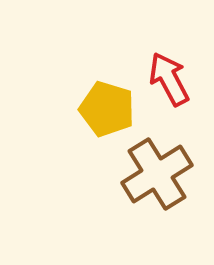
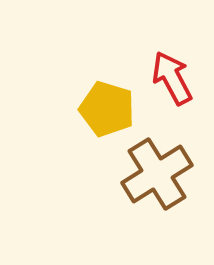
red arrow: moved 3 px right, 1 px up
